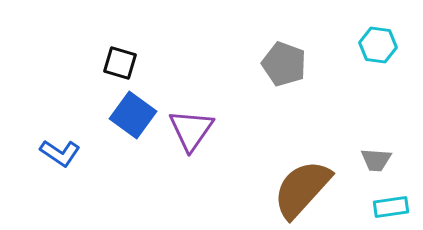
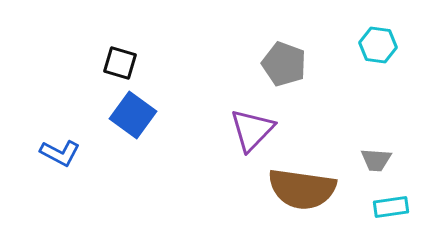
purple triangle: moved 61 px right; rotated 9 degrees clockwise
blue L-shape: rotated 6 degrees counterclockwise
brown semicircle: rotated 124 degrees counterclockwise
